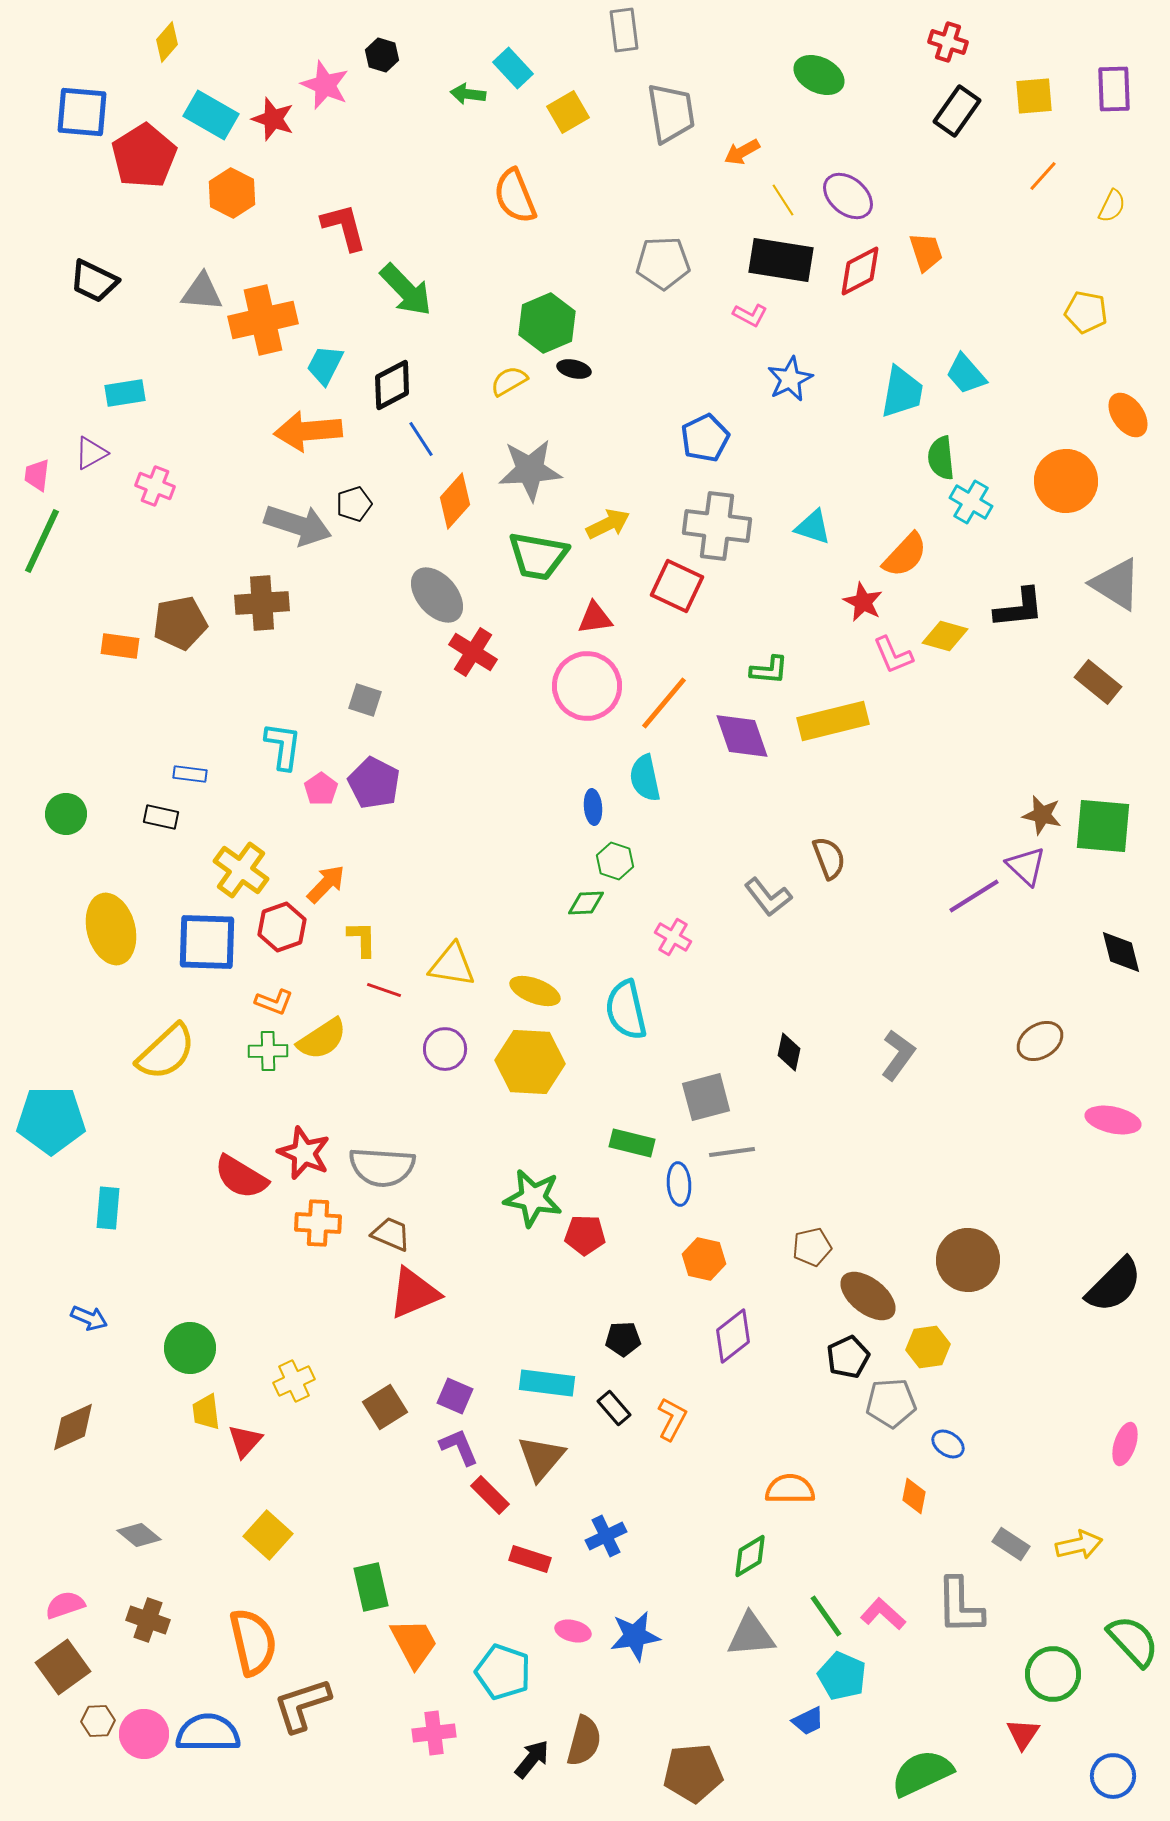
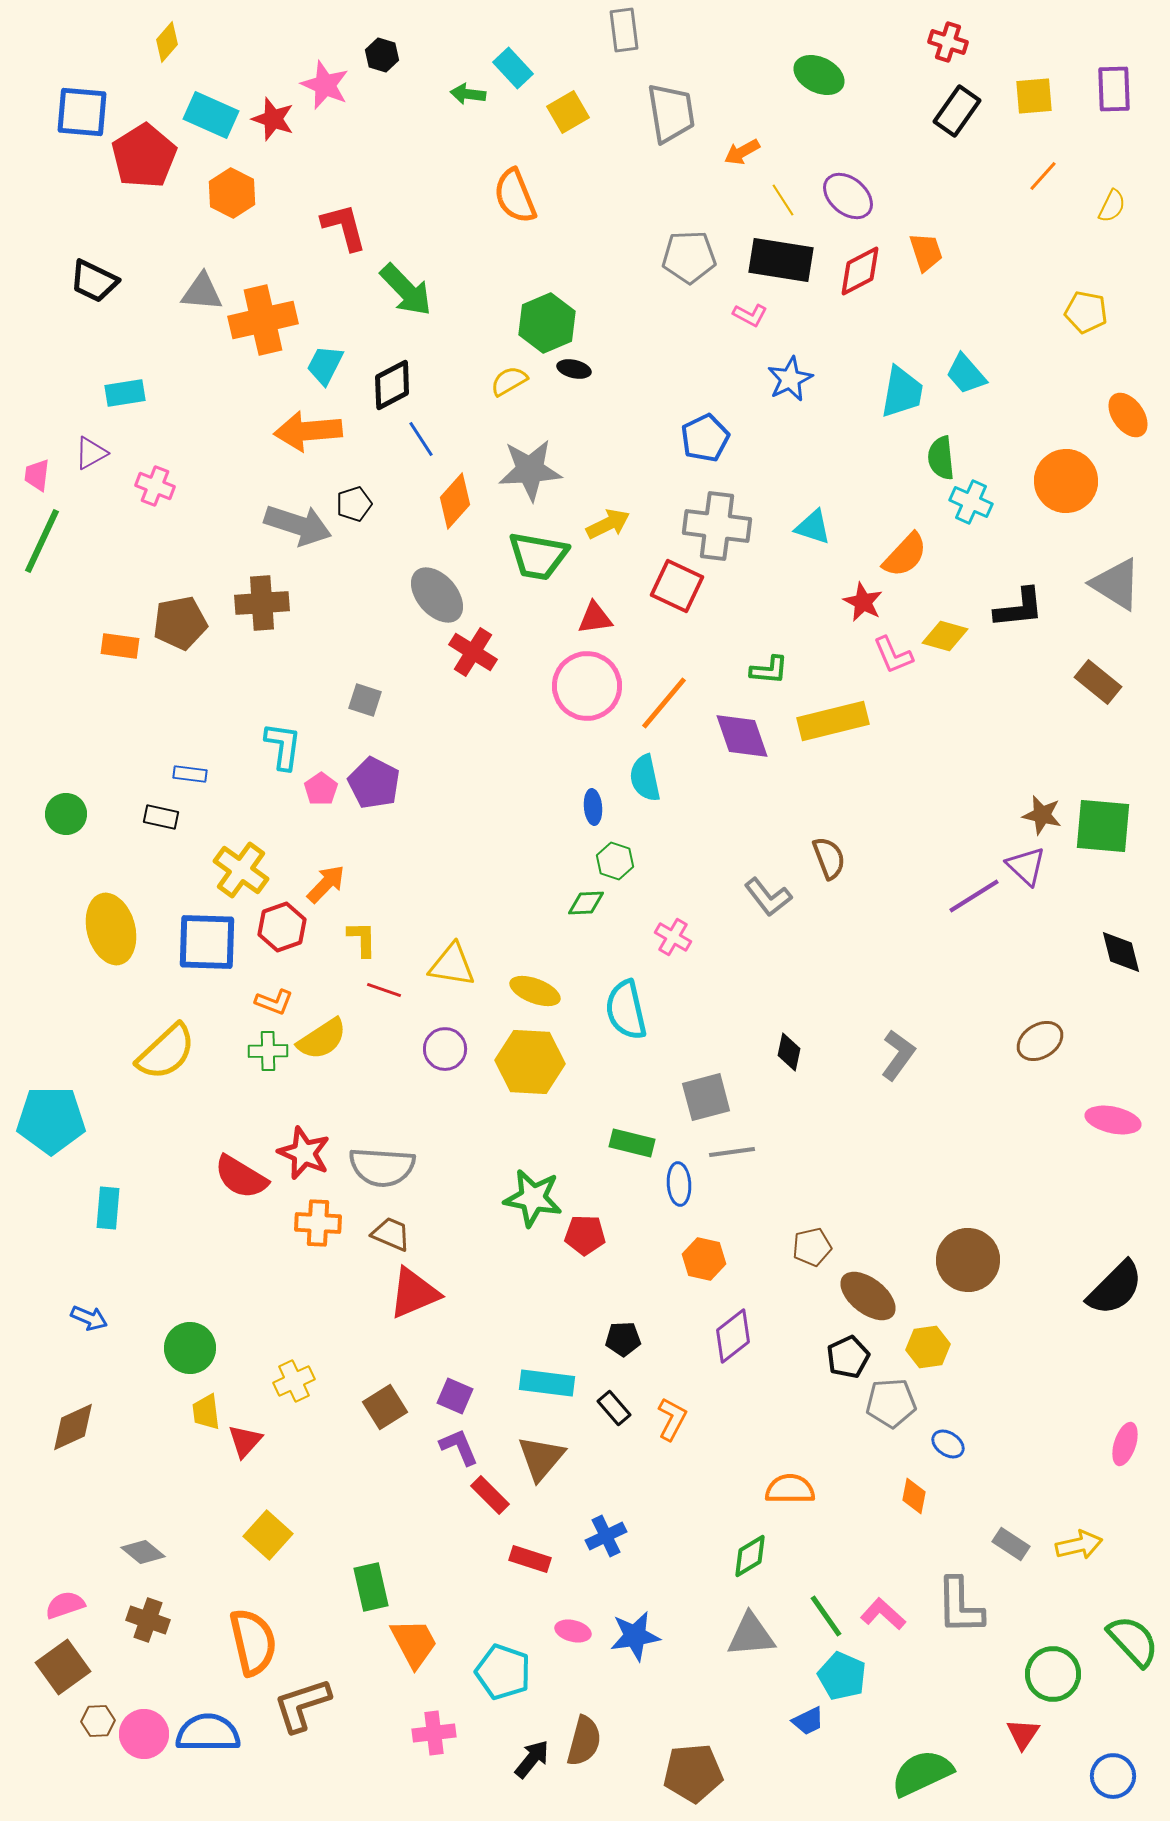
cyan rectangle at (211, 115): rotated 6 degrees counterclockwise
gray pentagon at (663, 263): moved 26 px right, 6 px up
cyan cross at (971, 502): rotated 6 degrees counterclockwise
black semicircle at (1114, 1285): moved 1 px right, 3 px down
gray diamond at (139, 1535): moved 4 px right, 17 px down
